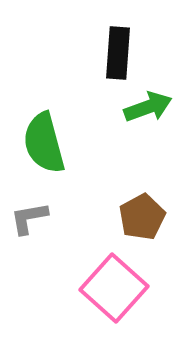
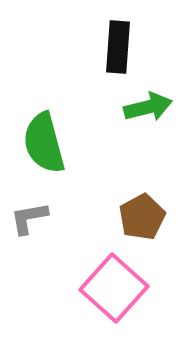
black rectangle: moved 6 px up
green arrow: rotated 6 degrees clockwise
